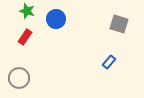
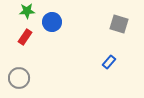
green star: rotated 21 degrees counterclockwise
blue circle: moved 4 px left, 3 px down
